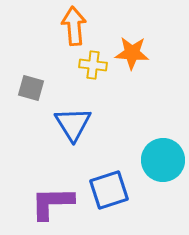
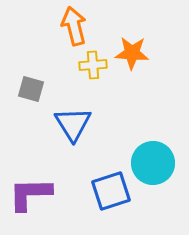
orange arrow: rotated 9 degrees counterclockwise
yellow cross: rotated 12 degrees counterclockwise
gray square: moved 1 px down
cyan circle: moved 10 px left, 3 px down
blue square: moved 2 px right, 1 px down
purple L-shape: moved 22 px left, 9 px up
